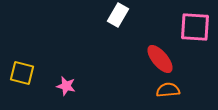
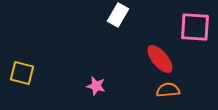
pink star: moved 30 px right
